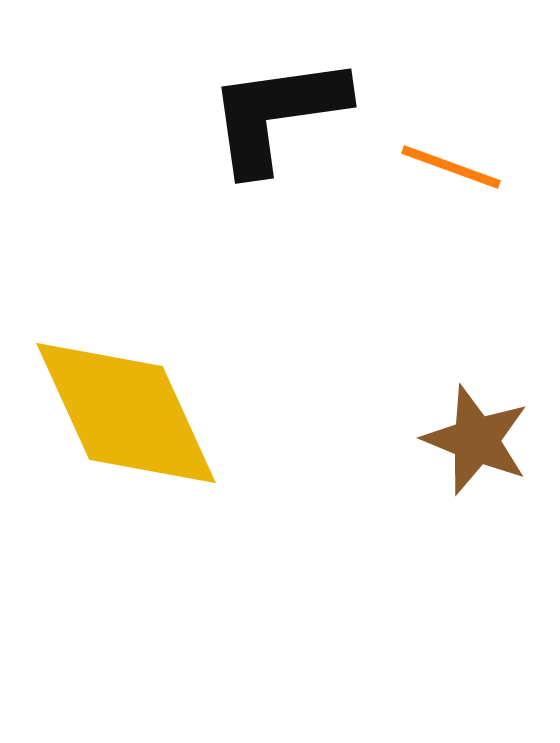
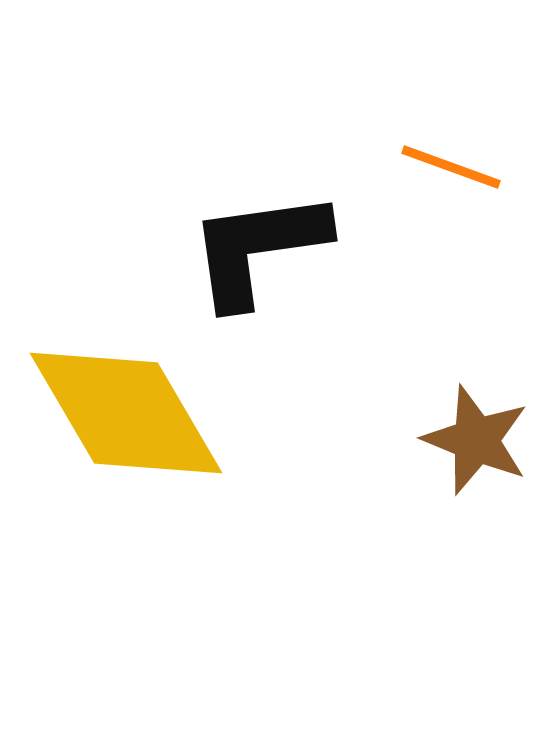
black L-shape: moved 19 px left, 134 px down
yellow diamond: rotated 6 degrees counterclockwise
